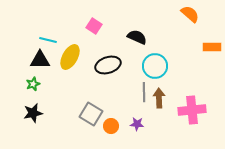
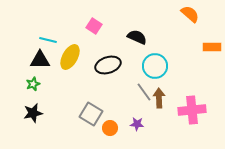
gray line: rotated 36 degrees counterclockwise
orange circle: moved 1 px left, 2 px down
